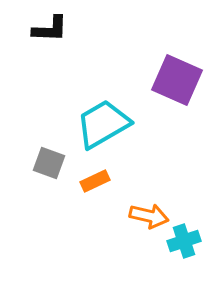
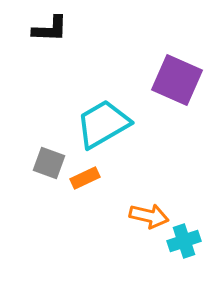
orange rectangle: moved 10 px left, 3 px up
